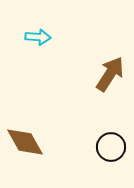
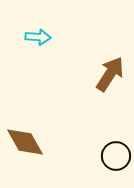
black circle: moved 5 px right, 9 px down
